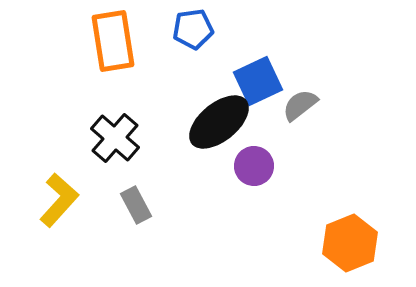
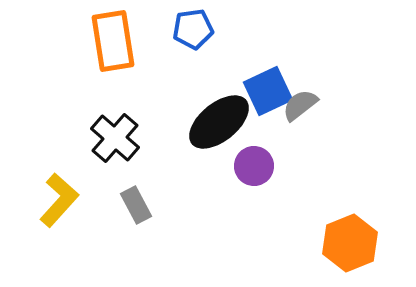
blue square: moved 10 px right, 10 px down
